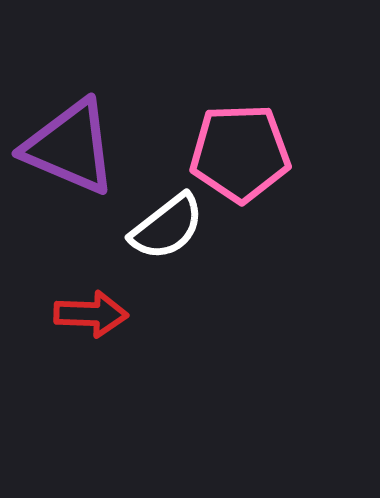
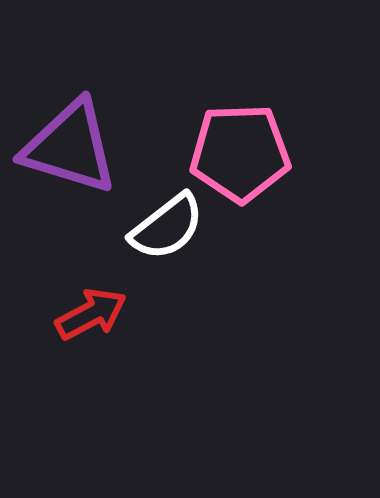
purple triangle: rotated 6 degrees counterclockwise
red arrow: rotated 30 degrees counterclockwise
